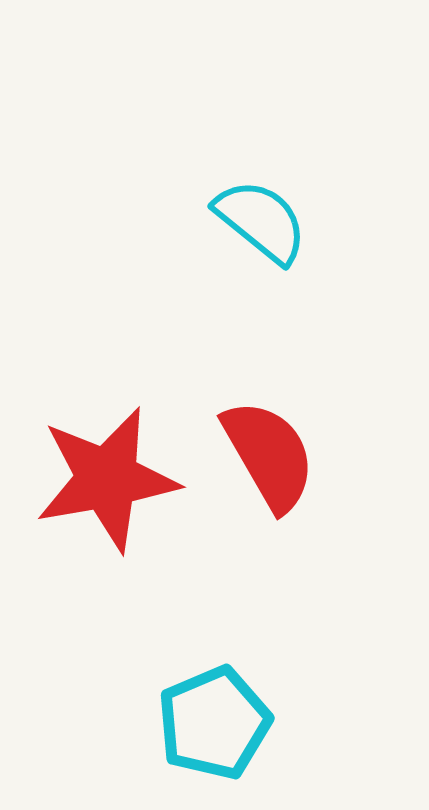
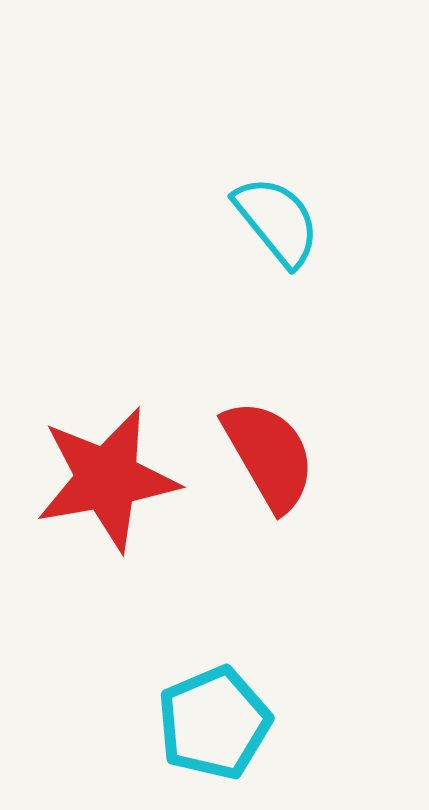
cyan semicircle: moved 16 px right; rotated 12 degrees clockwise
